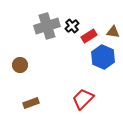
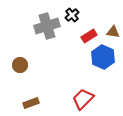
black cross: moved 11 px up
